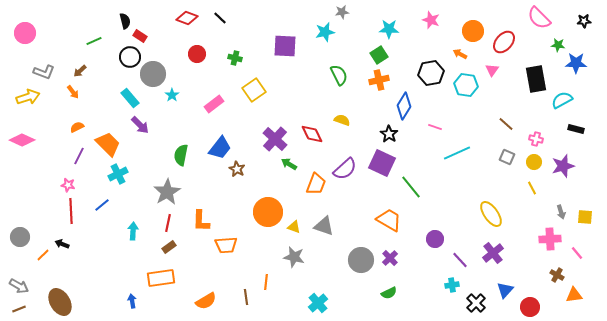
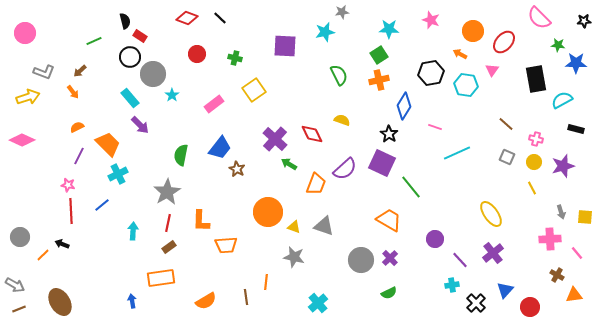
gray arrow at (19, 286): moved 4 px left, 1 px up
